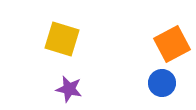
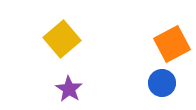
yellow square: rotated 33 degrees clockwise
purple star: rotated 20 degrees clockwise
